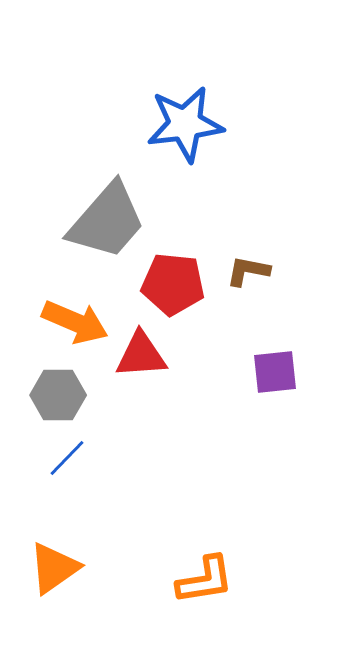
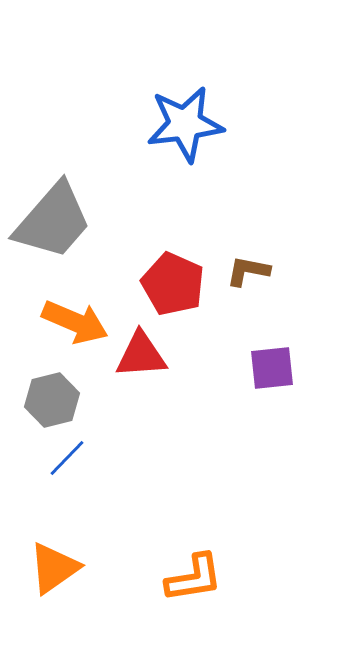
gray trapezoid: moved 54 px left
red pentagon: rotated 18 degrees clockwise
purple square: moved 3 px left, 4 px up
gray hexagon: moved 6 px left, 5 px down; rotated 14 degrees counterclockwise
orange L-shape: moved 11 px left, 2 px up
